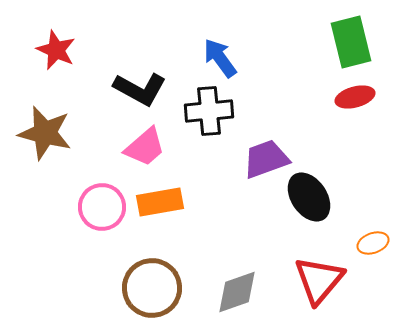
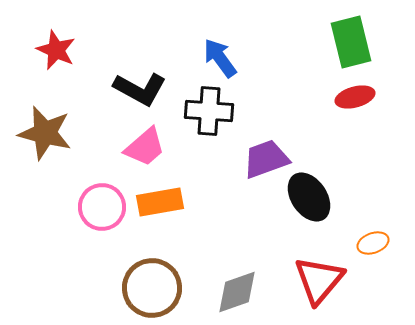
black cross: rotated 9 degrees clockwise
